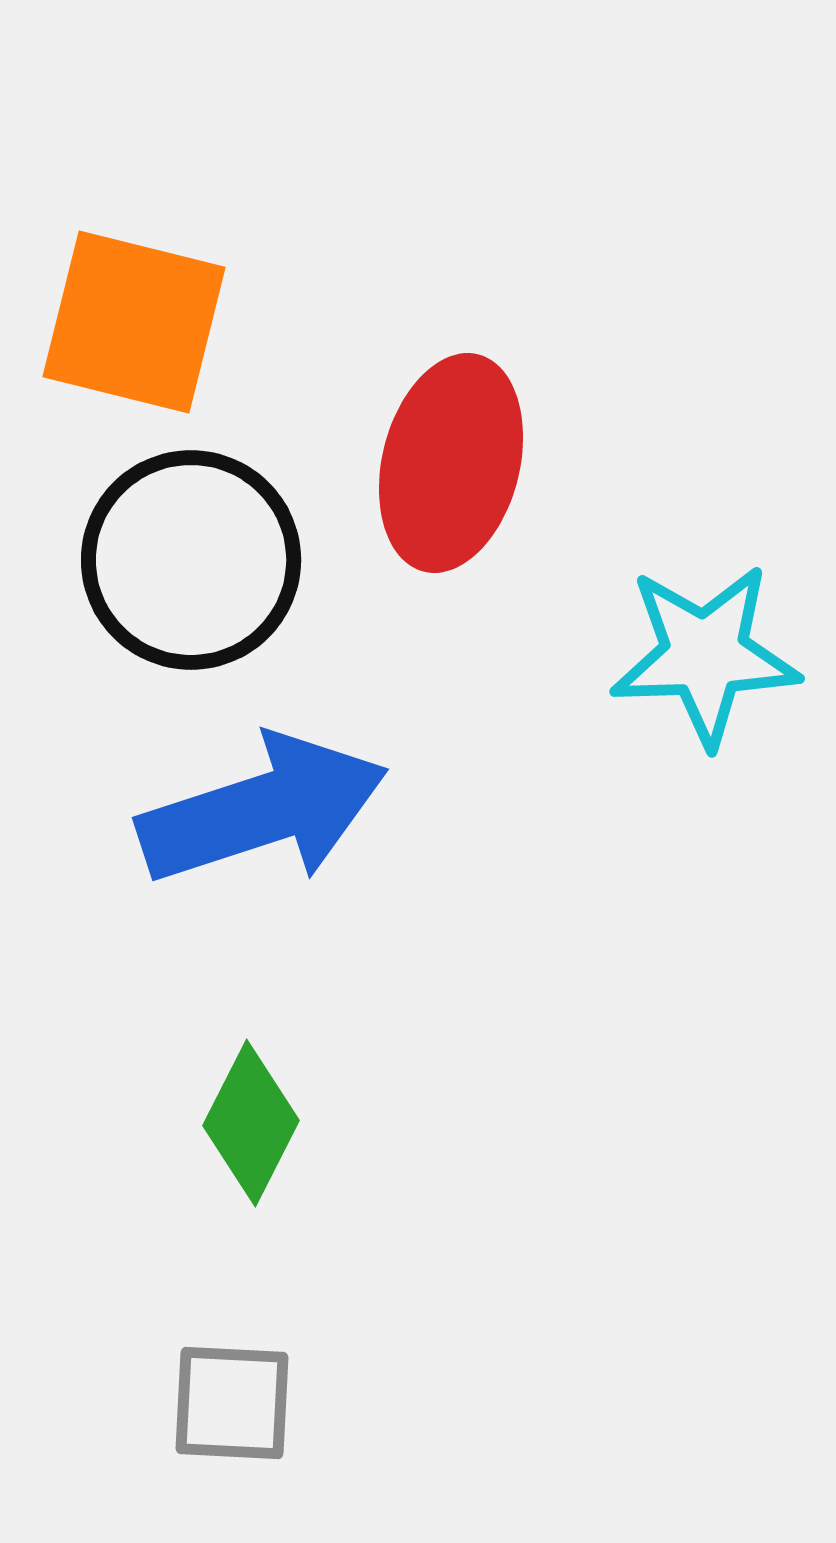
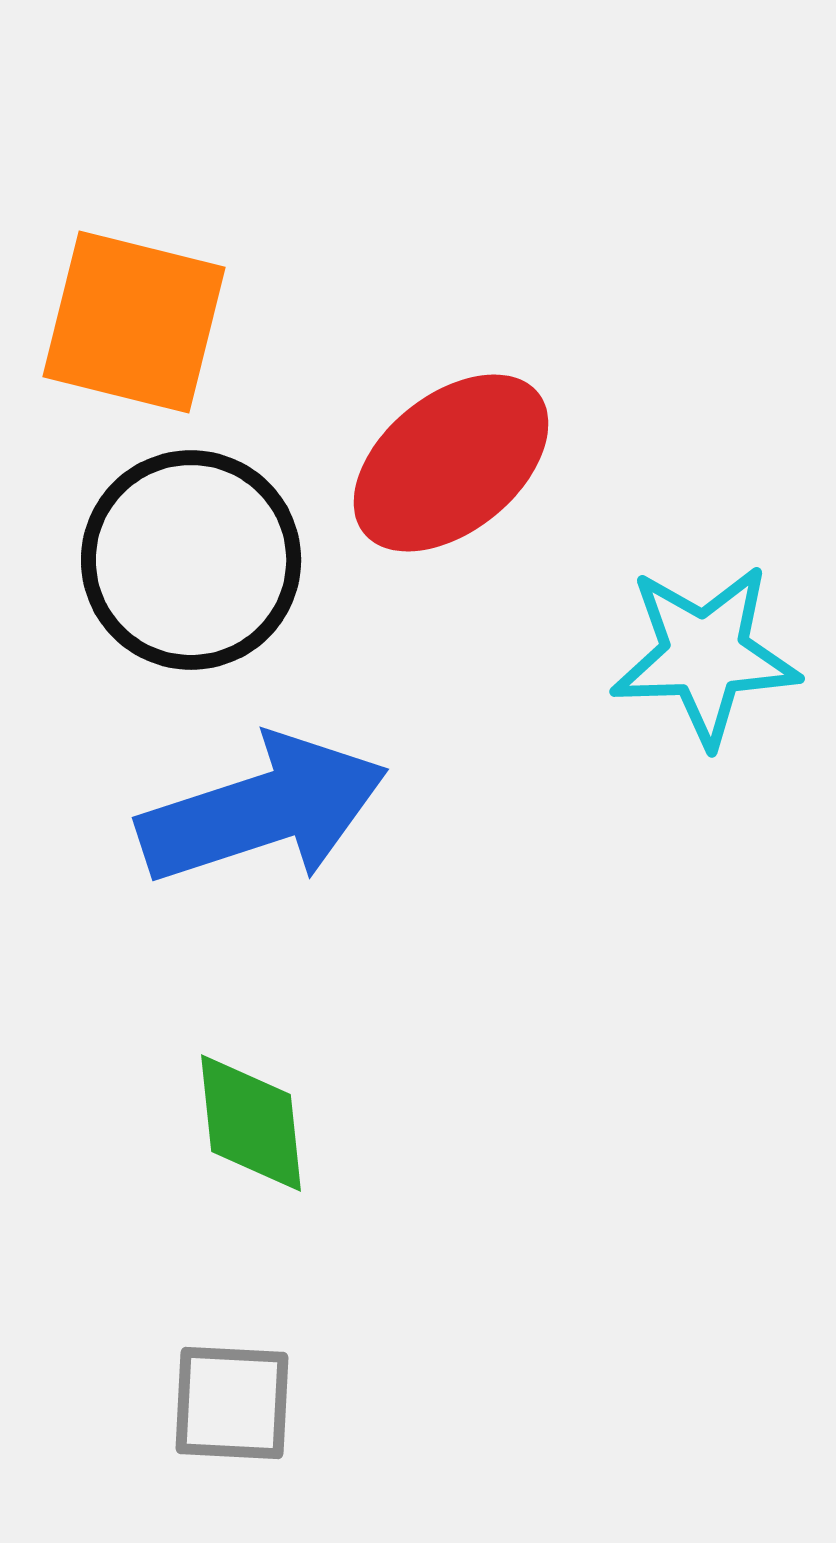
red ellipse: rotated 37 degrees clockwise
green diamond: rotated 33 degrees counterclockwise
